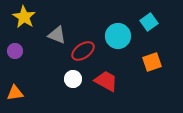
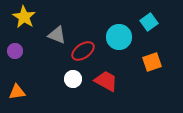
cyan circle: moved 1 px right, 1 px down
orange triangle: moved 2 px right, 1 px up
